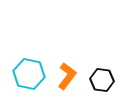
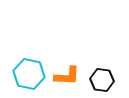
orange L-shape: rotated 56 degrees clockwise
